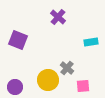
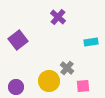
purple square: rotated 30 degrees clockwise
yellow circle: moved 1 px right, 1 px down
purple circle: moved 1 px right
